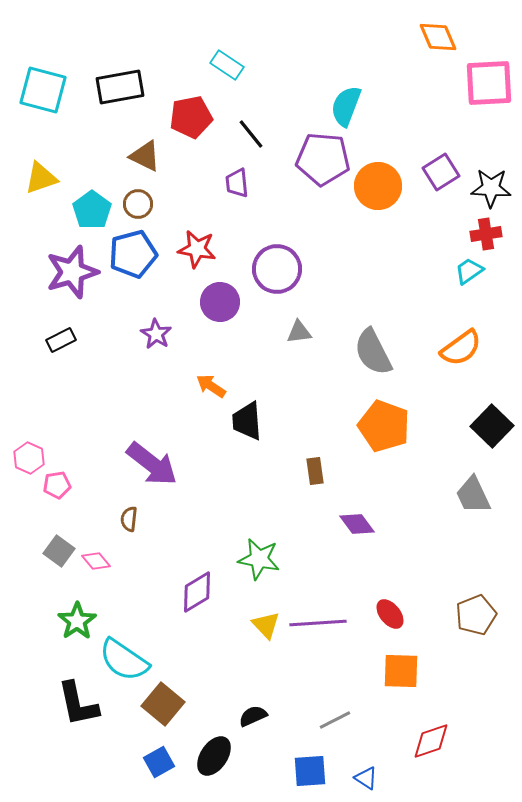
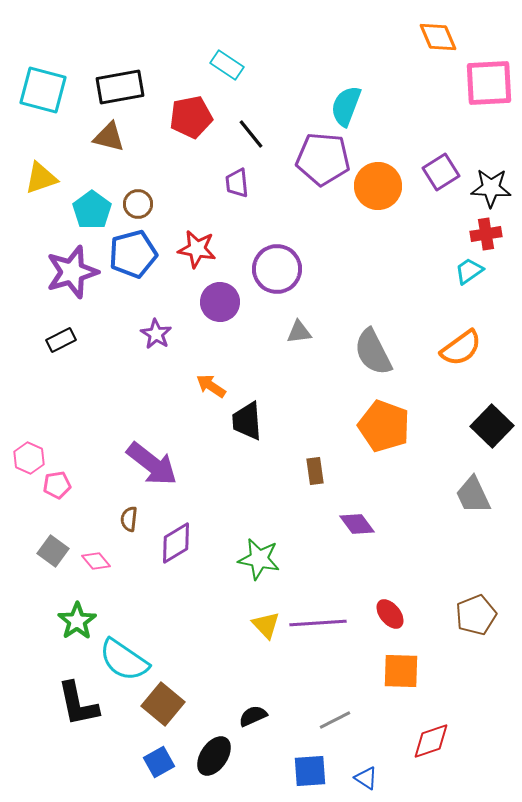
brown triangle at (145, 156): moved 36 px left, 19 px up; rotated 12 degrees counterclockwise
gray square at (59, 551): moved 6 px left
purple diamond at (197, 592): moved 21 px left, 49 px up
